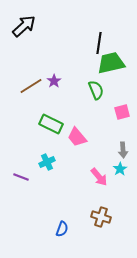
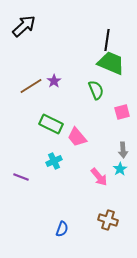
black line: moved 8 px right, 3 px up
green trapezoid: rotated 36 degrees clockwise
cyan cross: moved 7 px right, 1 px up
brown cross: moved 7 px right, 3 px down
